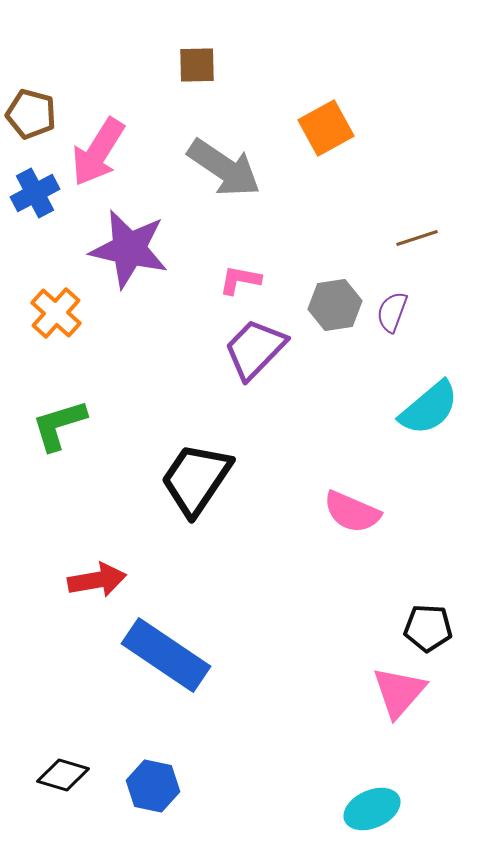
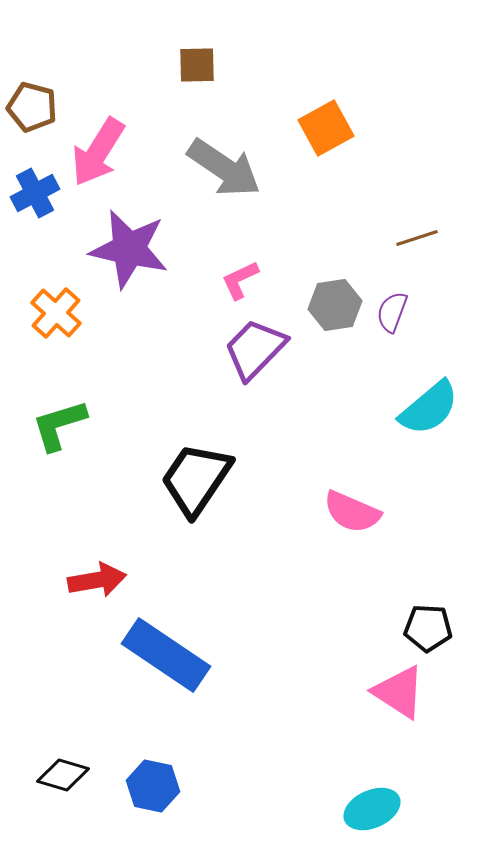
brown pentagon: moved 1 px right, 7 px up
pink L-shape: rotated 36 degrees counterclockwise
pink triangle: rotated 38 degrees counterclockwise
